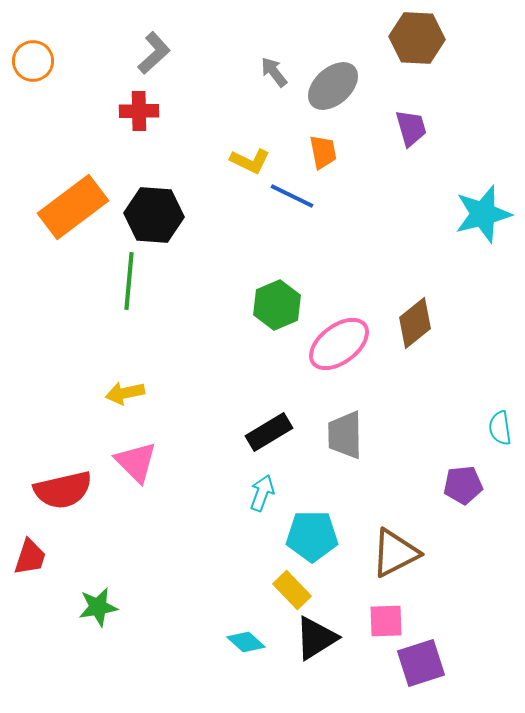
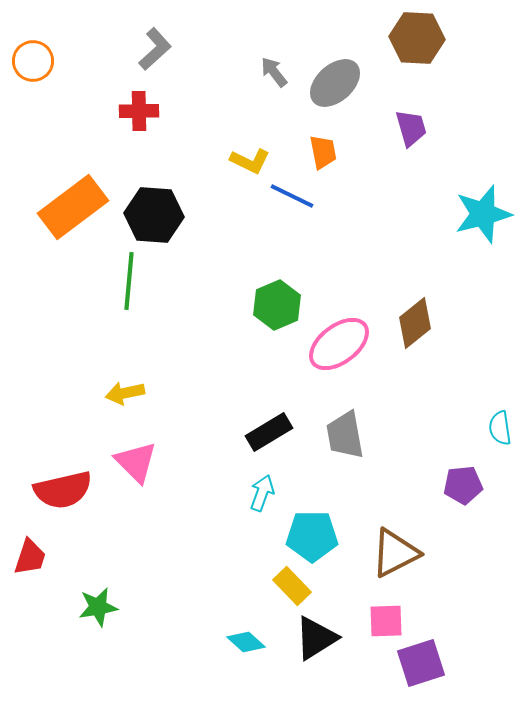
gray L-shape: moved 1 px right, 4 px up
gray ellipse: moved 2 px right, 3 px up
gray trapezoid: rotated 9 degrees counterclockwise
yellow rectangle: moved 4 px up
